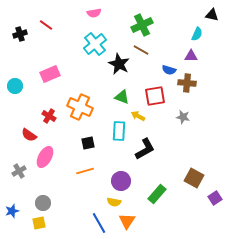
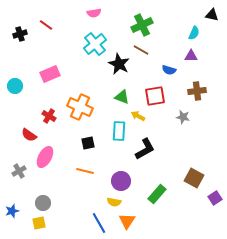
cyan semicircle: moved 3 px left, 1 px up
brown cross: moved 10 px right, 8 px down; rotated 12 degrees counterclockwise
orange line: rotated 30 degrees clockwise
